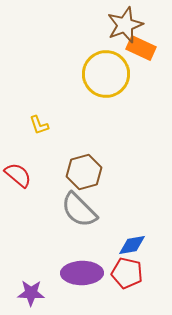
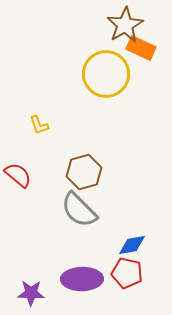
brown star: rotated 9 degrees counterclockwise
purple ellipse: moved 6 px down
